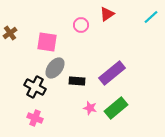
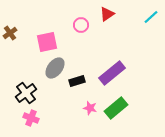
pink square: rotated 20 degrees counterclockwise
black rectangle: rotated 21 degrees counterclockwise
black cross: moved 9 px left, 6 px down; rotated 25 degrees clockwise
pink cross: moved 4 px left
